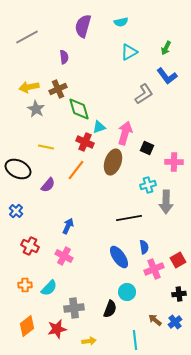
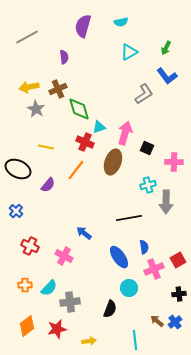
blue arrow at (68, 226): moved 16 px right, 7 px down; rotated 77 degrees counterclockwise
cyan circle at (127, 292): moved 2 px right, 4 px up
gray cross at (74, 308): moved 4 px left, 6 px up
brown arrow at (155, 320): moved 2 px right, 1 px down
